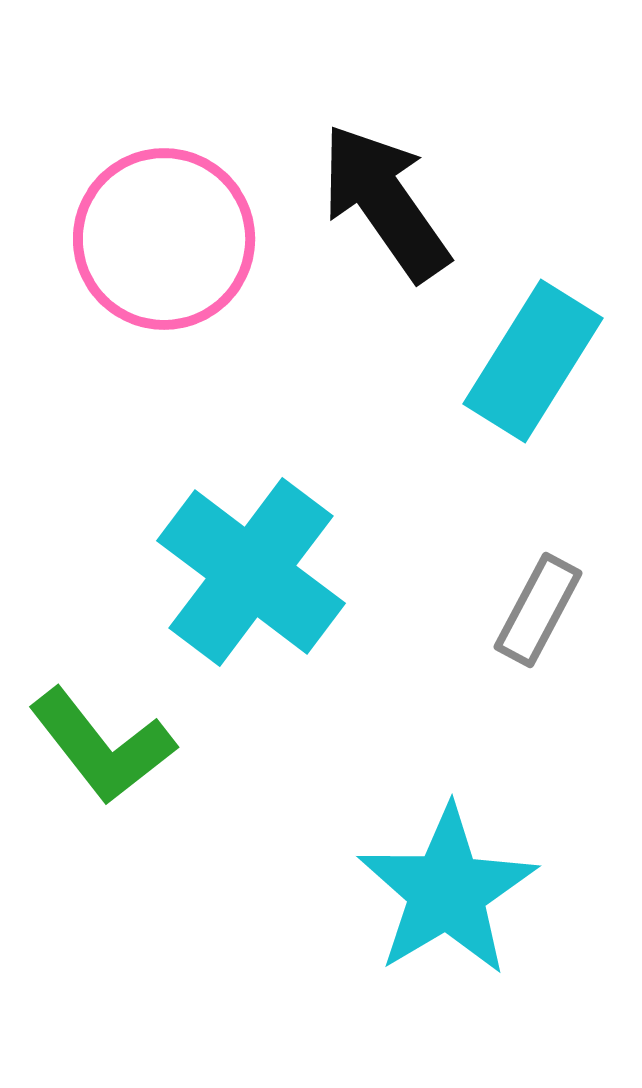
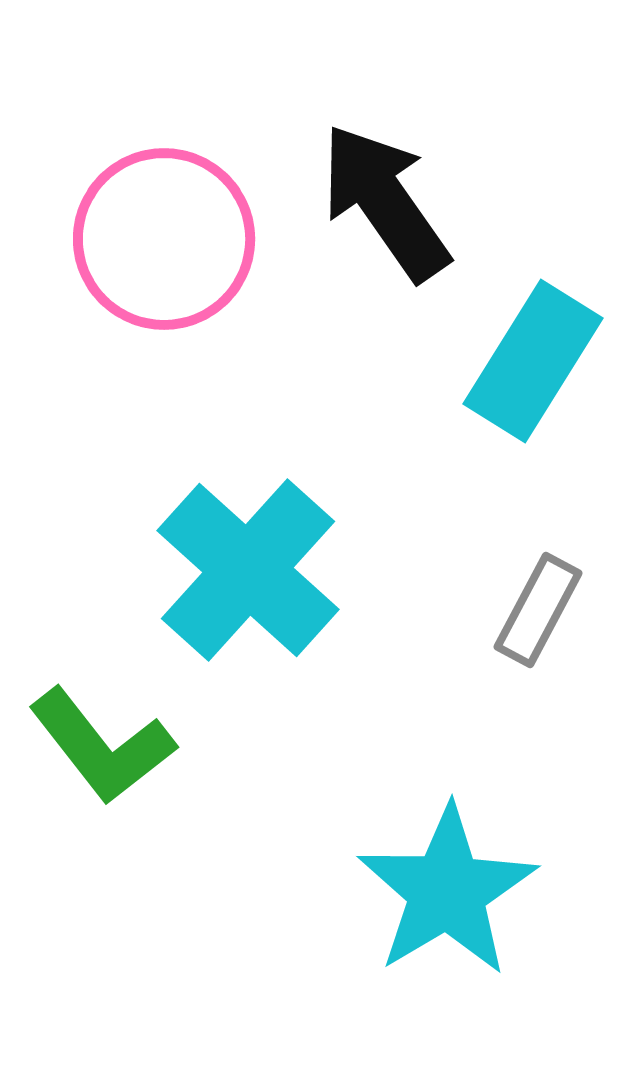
cyan cross: moved 3 px left, 2 px up; rotated 5 degrees clockwise
